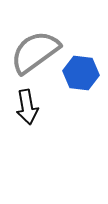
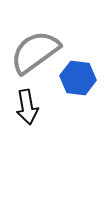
blue hexagon: moved 3 px left, 5 px down
